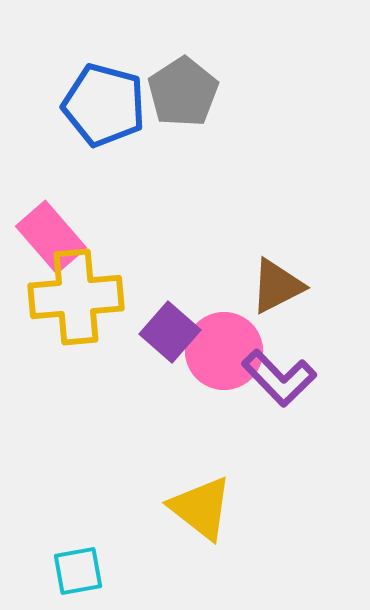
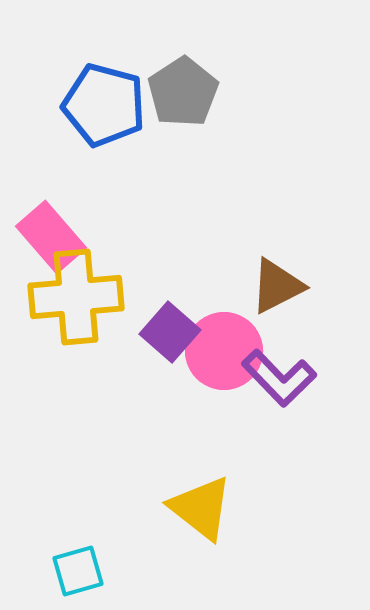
cyan square: rotated 6 degrees counterclockwise
